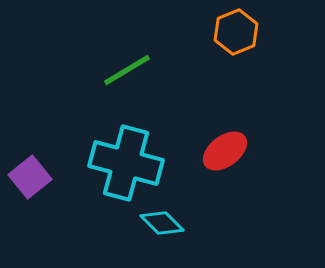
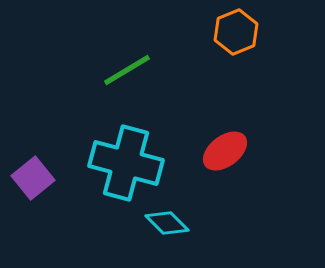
purple square: moved 3 px right, 1 px down
cyan diamond: moved 5 px right
